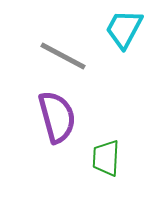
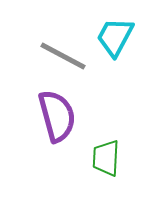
cyan trapezoid: moved 9 px left, 8 px down
purple semicircle: moved 1 px up
